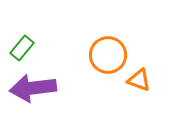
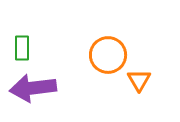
green rectangle: rotated 40 degrees counterclockwise
orange triangle: rotated 40 degrees clockwise
